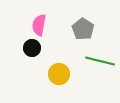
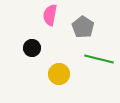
pink semicircle: moved 11 px right, 10 px up
gray pentagon: moved 2 px up
green line: moved 1 px left, 2 px up
